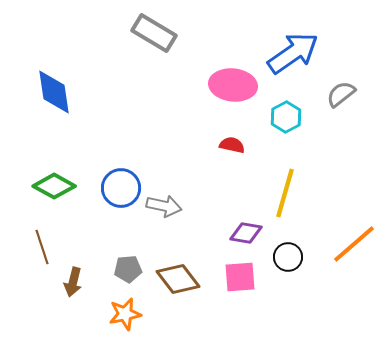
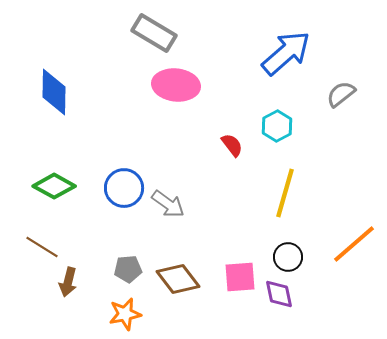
blue arrow: moved 7 px left; rotated 6 degrees counterclockwise
pink ellipse: moved 57 px left
blue diamond: rotated 9 degrees clockwise
cyan hexagon: moved 9 px left, 9 px down
red semicircle: rotated 40 degrees clockwise
blue circle: moved 3 px right
gray arrow: moved 4 px right, 2 px up; rotated 24 degrees clockwise
purple diamond: moved 33 px right, 61 px down; rotated 68 degrees clockwise
brown line: rotated 40 degrees counterclockwise
brown arrow: moved 5 px left
